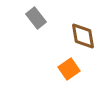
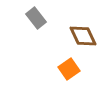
brown diamond: rotated 16 degrees counterclockwise
